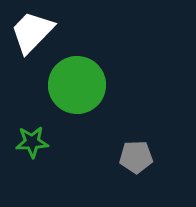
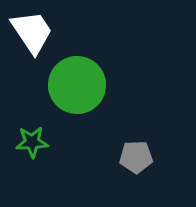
white trapezoid: rotated 102 degrees clockwise
